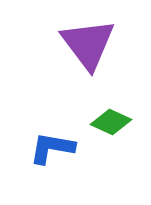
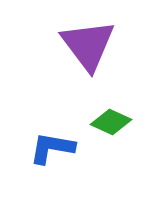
purple triangle: moved 1 px down
